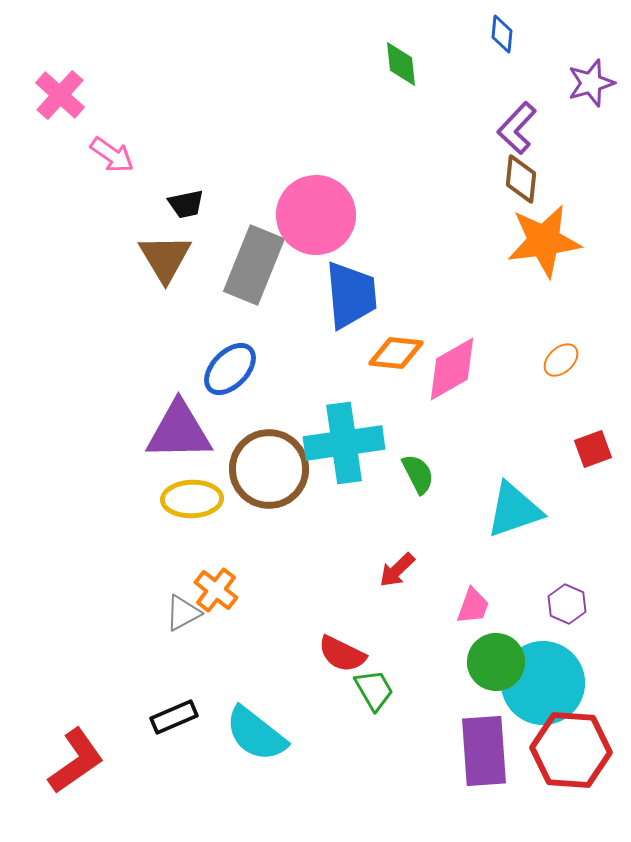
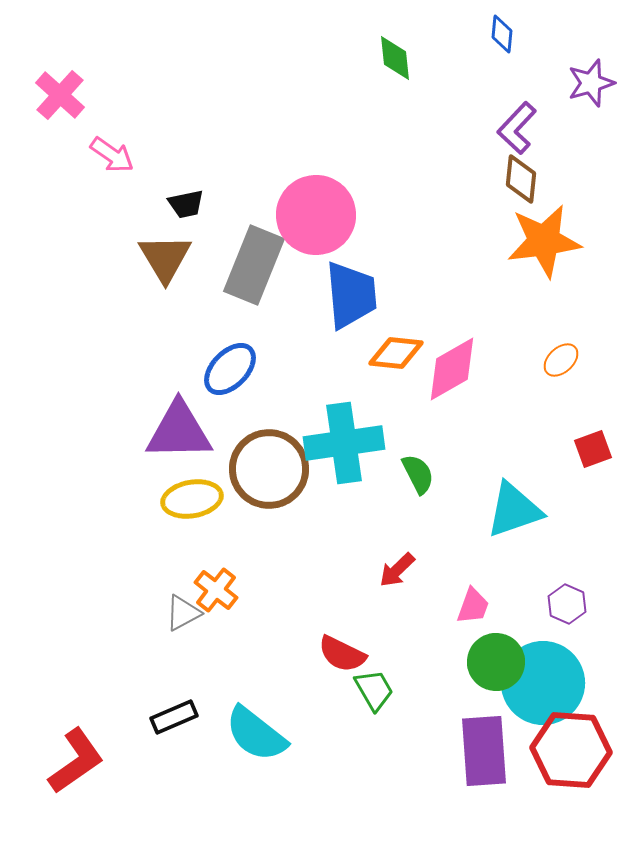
green diamond: moved 6 px left, 6 px up
yellow ellipse: rotated 8 degrees counterclockwise
